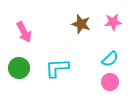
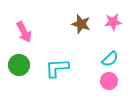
green circle: moved 3 px up
pink circle: moved 1 px left, 1 px up
